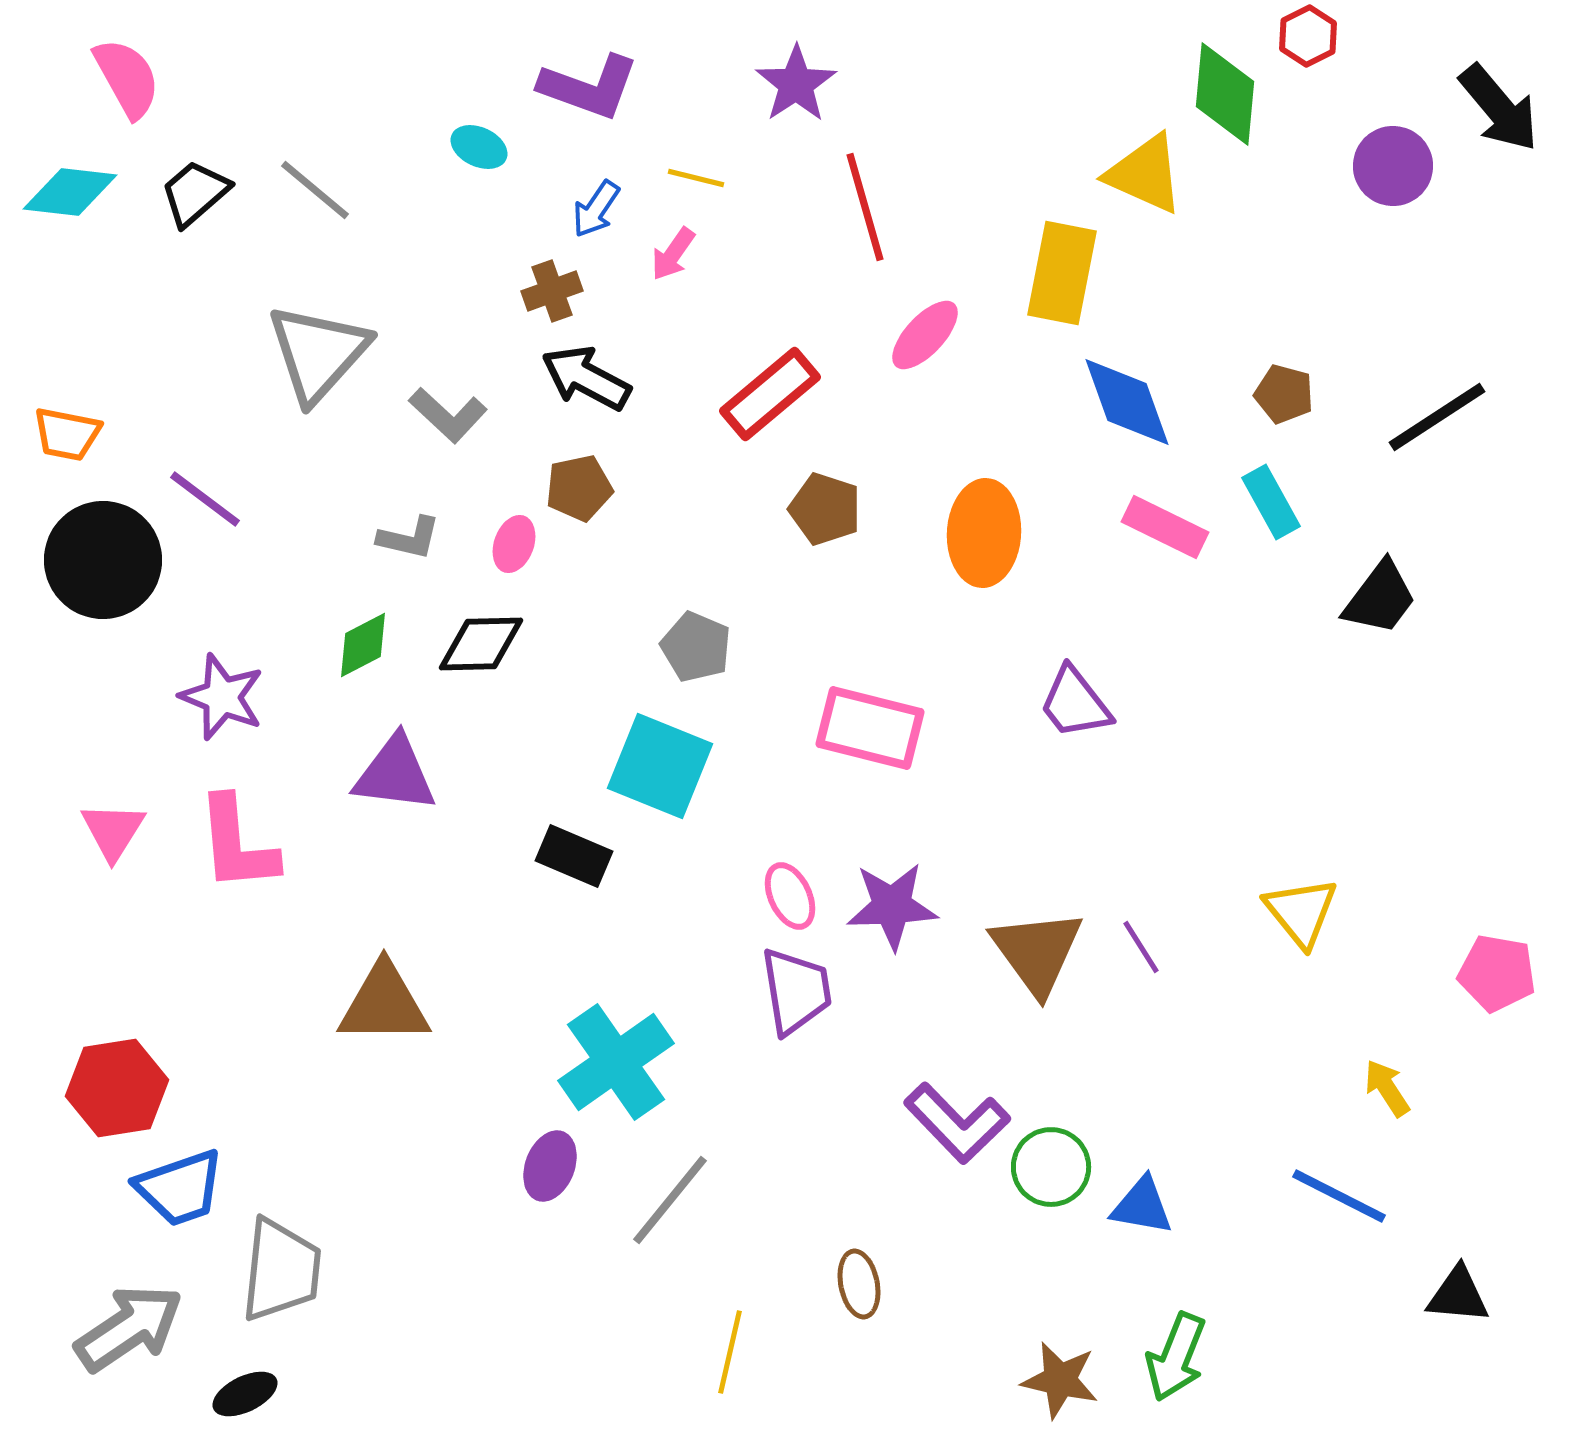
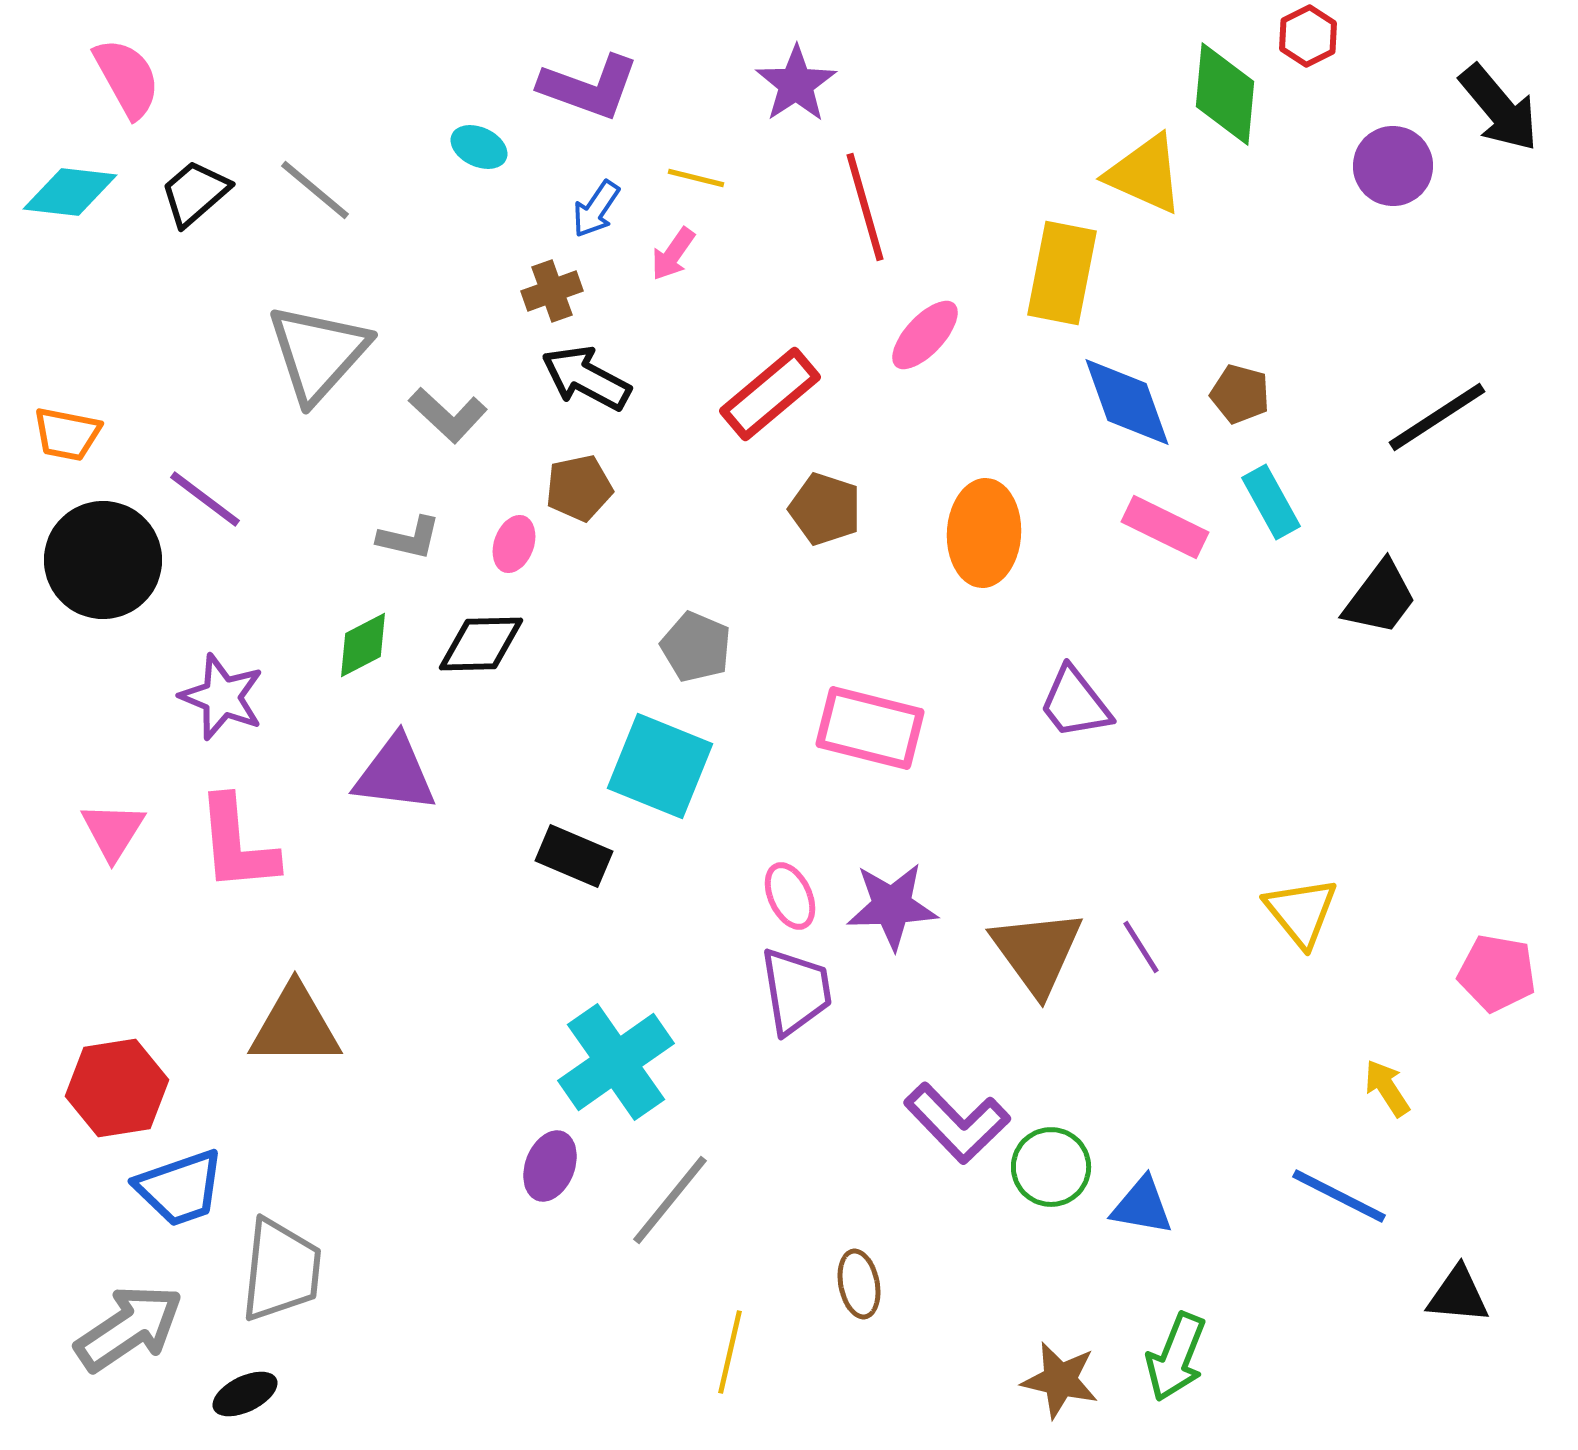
brown pentagon at (1284, 394): moved 44 px left
brown triangle at (384, 1004): moved 89 px left, 22 px down
